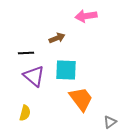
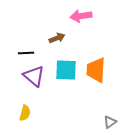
pink arrow: moved 5 px left
orange trapezoid: moved 15 px right, 29 px up; rotated 140 degrees counterclockwise
